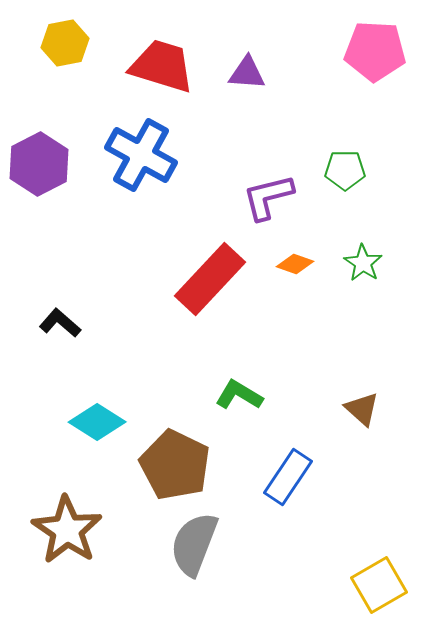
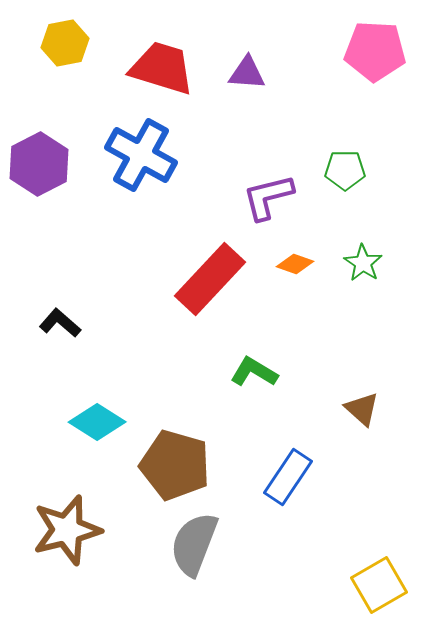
red trapezoid: moved 2 px down
green L-shape: moved 15 px right, 23 px up
brown pentagon: rotated 10 degrees counterclockwise
brown star: rotated 24 degrees clockwise
